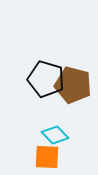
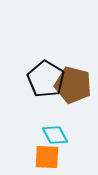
black pentagon: rotated 15 degrees clockwise
cyan diamond: rotated 16 degrees clockwise
